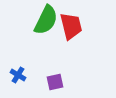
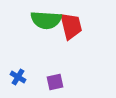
green semicircle: rotated 68 degrees clockwise
blue cross: moved 2 px down
